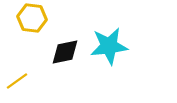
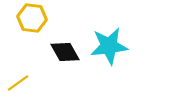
black diamond: rotated 72 degrees clockwise
yellow line: moved 1 px right, 2 px down
